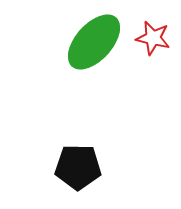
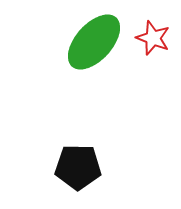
red star: rotated 8 degrees clockwise
